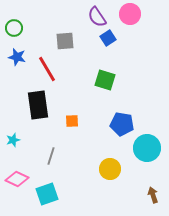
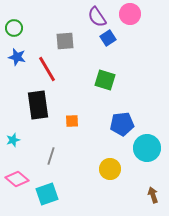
blue pentagon: rotated 15 degrees counterclockwise
pink diamond: rotated 15 degrees clockwise
